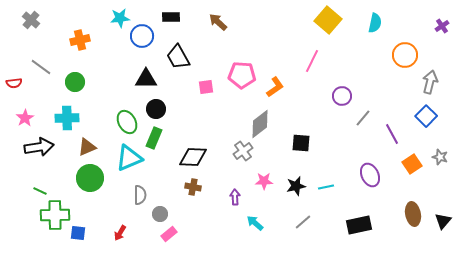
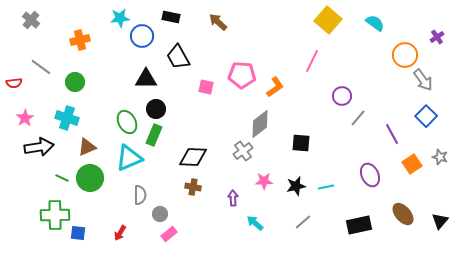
black rectangle at (171, 17): rotated 12 degrees clockwise
cyan semicircle at (375, 23): rotated 66 degrees counterclockwise
purple cross at (442, 26): moved 5 px left, 11 px down
gray arrow at (430, 82): moved 7 px left, 2 px up; rotated 130 degrees clockwise
pink square at (206, 87): rotated 21 degrees clockwise
cyan cross at (67, 118): rotated 20 degrees clockwise
gray line at (363, 118): moved 5 px left
green rectangle at (154, 138): moved 3 px up
green line at (40, 191): moved 22 px right, 13 px up
purple arrow at (235, 197): moved 2 px left, 1 px down
brown ellipse at (413, 214): moved 10 px left; rotated 30 degrees counterclockwise
black triangle at (443, 221): moved 3 px left
